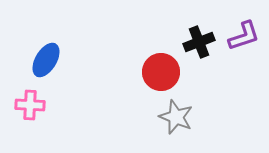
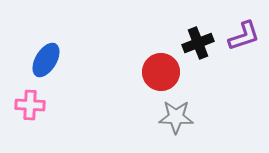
black cross: moved 1 px left, 1 px down
gray star: rotated 20 degrees counterclockwise
